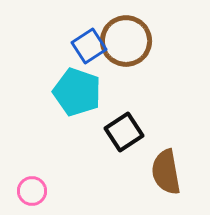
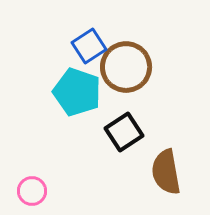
brown circle: moved 26 px down
